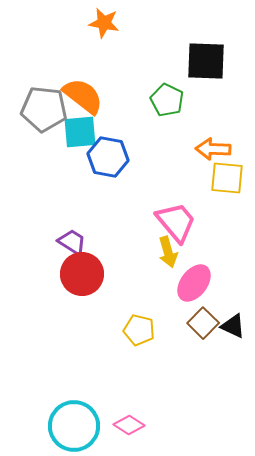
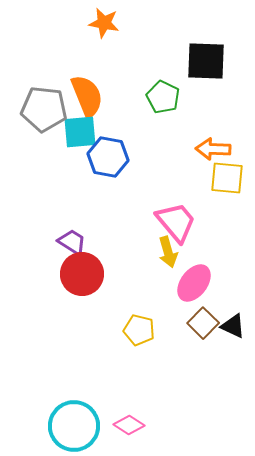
orange semicircle: moved 4 px right; rotated 30 degrees clockwise
green pentagon: moved 4 px left, 3 px up
